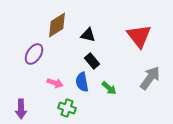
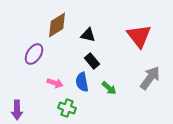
purple arrow: moved 4 px left, 1 px down
